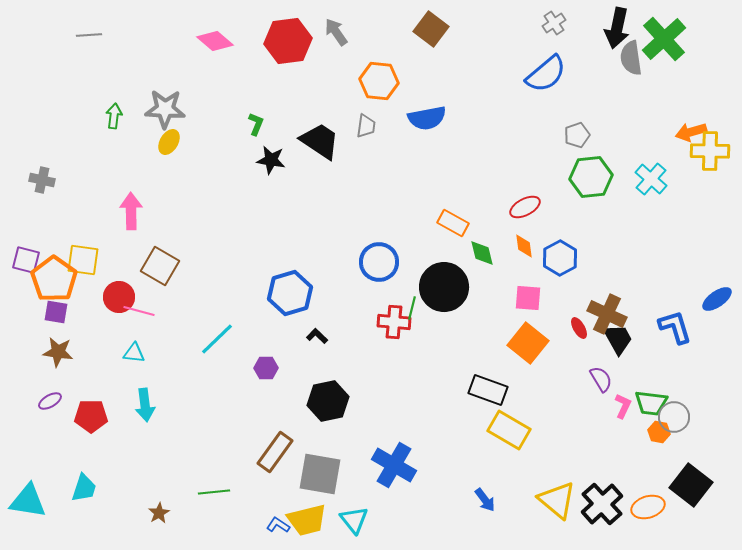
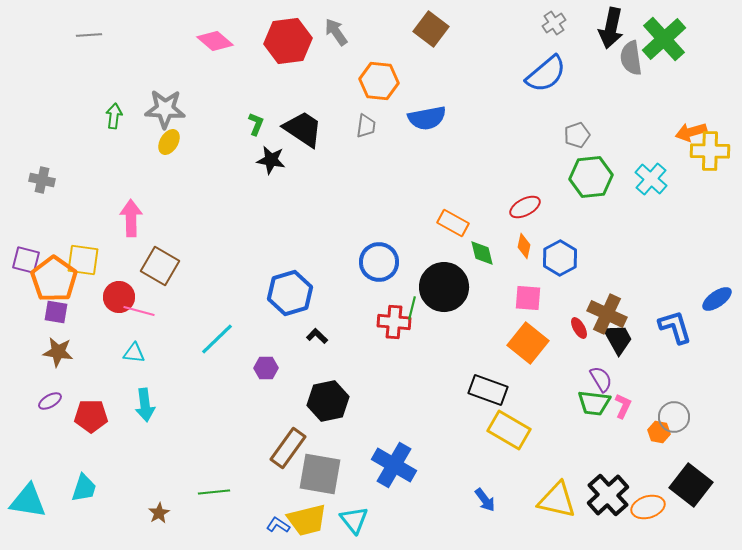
black arrow at (617, 28): moved 6 px left
black trapezoid at (320, 141): moved 17 px left, 12 px up
pink arrow at (131, 211): moved 7 px down
orange diamond at (524, 246): rotated 20 degrees clockwise
green trapezoid at (651, 403): moved 57 px left
brown rectangle at (275, 452): moved 13 px right, 4 px up
yellow triangle at (557, 500): rotated 27 degrees counterclockwise
black cross at (602, 504): moved 6 px right, 9 px up
